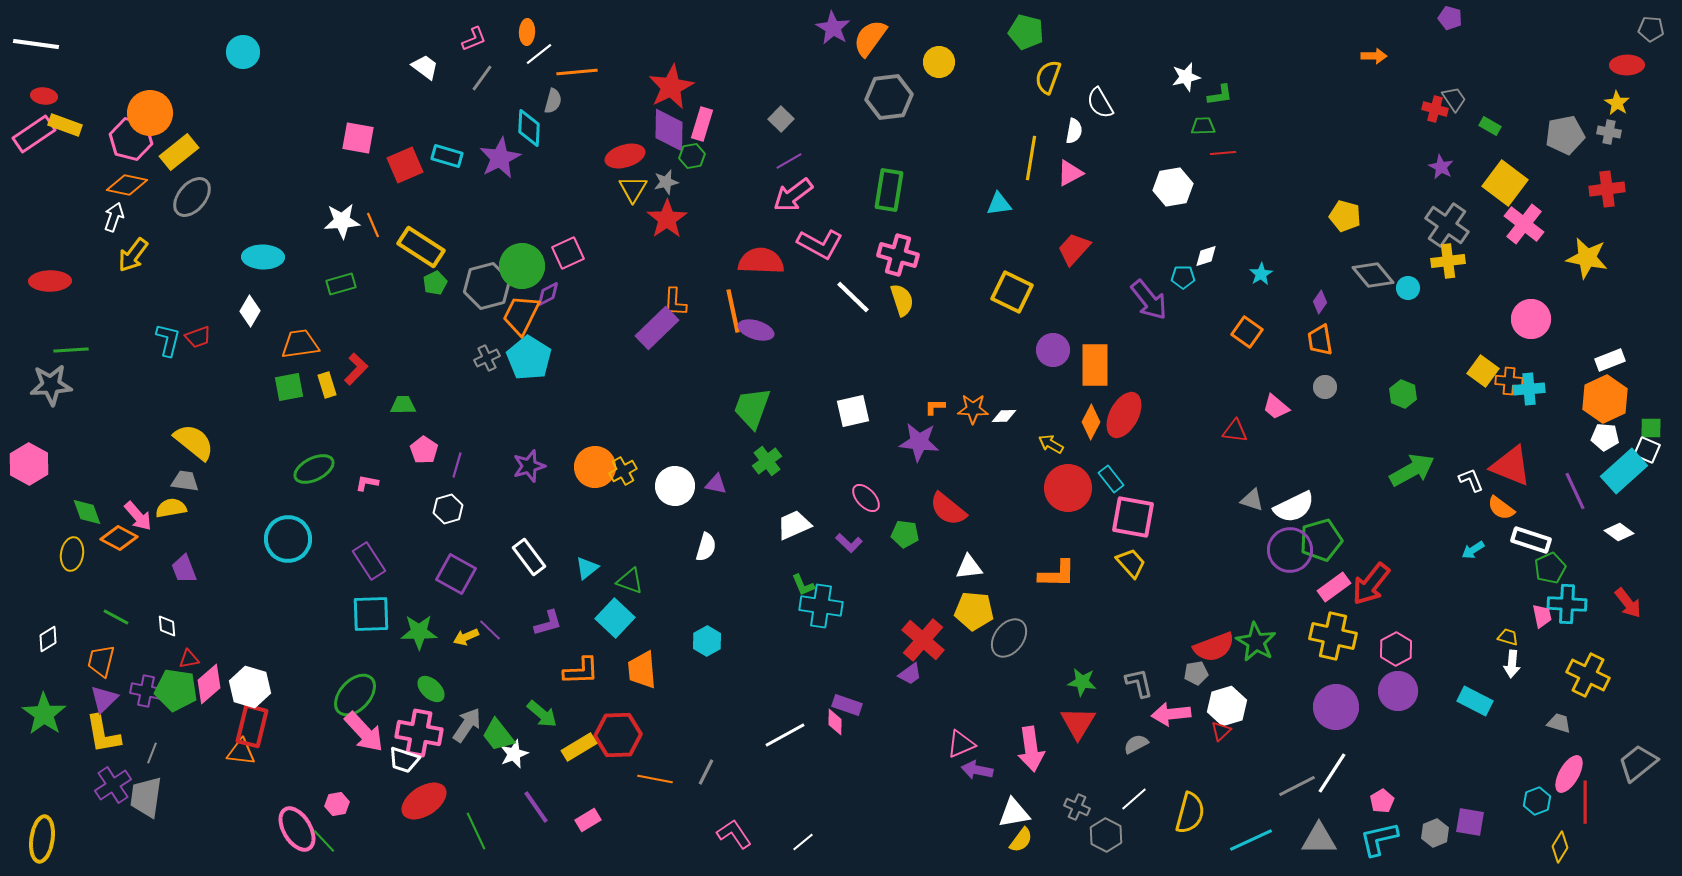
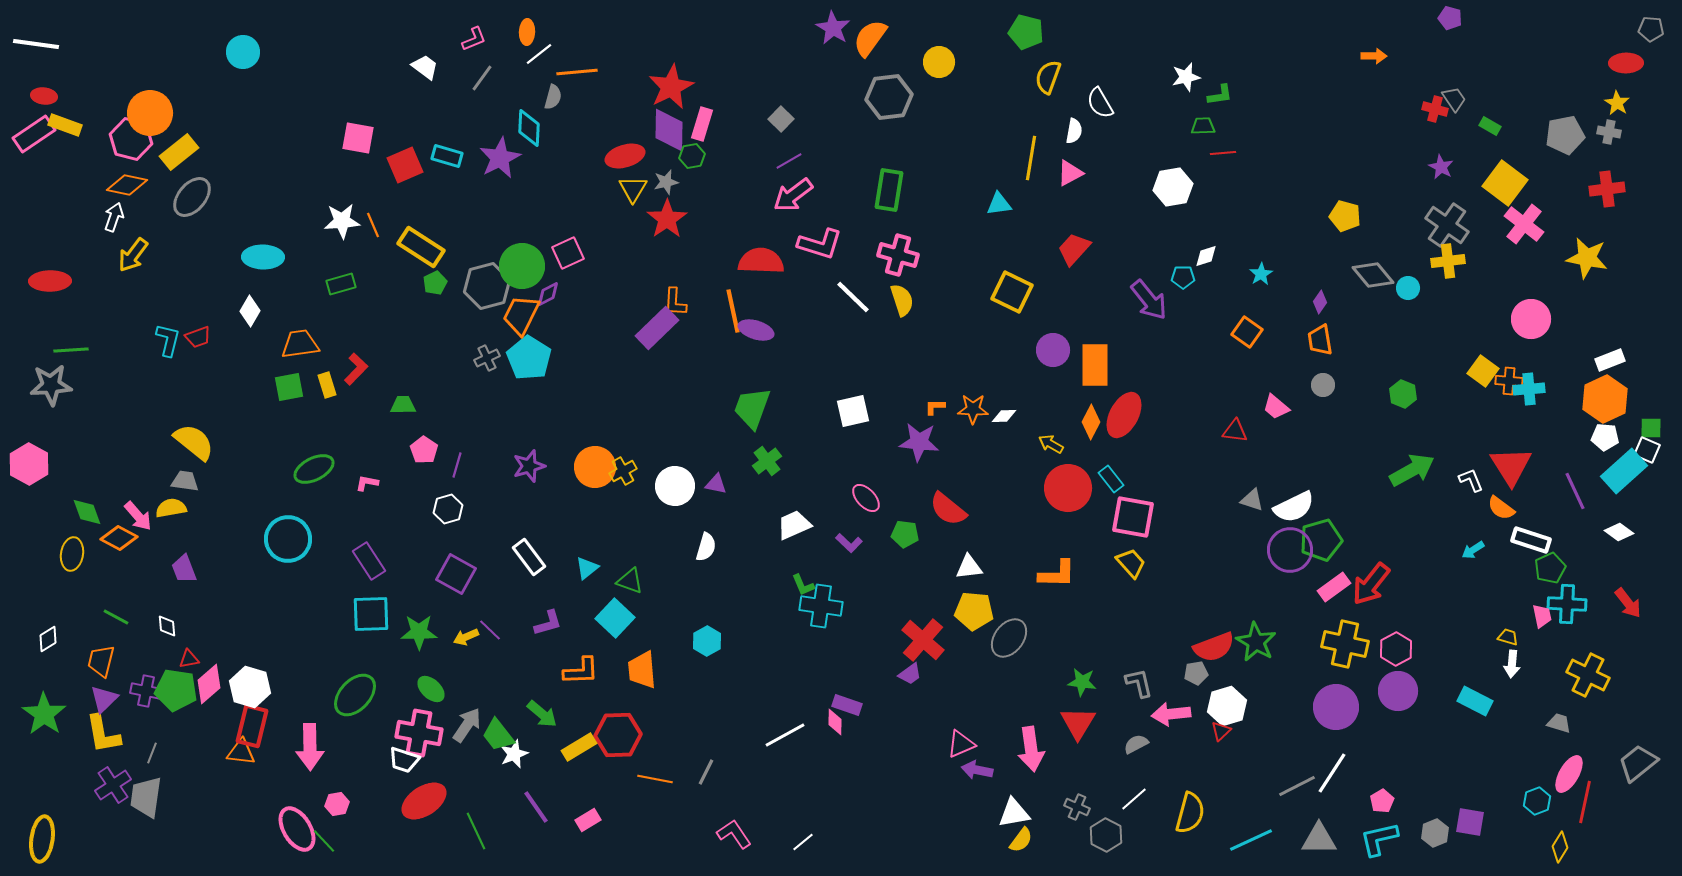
red ellipse at (1627, 65): moved 1 px left, 2 px up
gray semicircle at (553, 101): moved 4 px up
pink L-shape at (820, 244): rotated 12 degrees counterclockwise
gray circle at (1325, 387): moved 2 px left, 2 px up
red triangle at (1511, 466): rotated 36 degrees clockwise
yellow cross at (1333, 636): moved 12 px right, 8 px down
pink arrow at (364, 732): moved 54 px left, 15 px down; rotated 42 degrees clockwise
red line at (1585, 802): rotated 12 degrees clockwise
